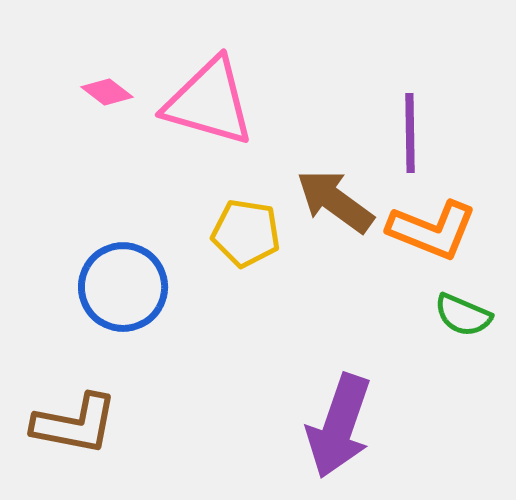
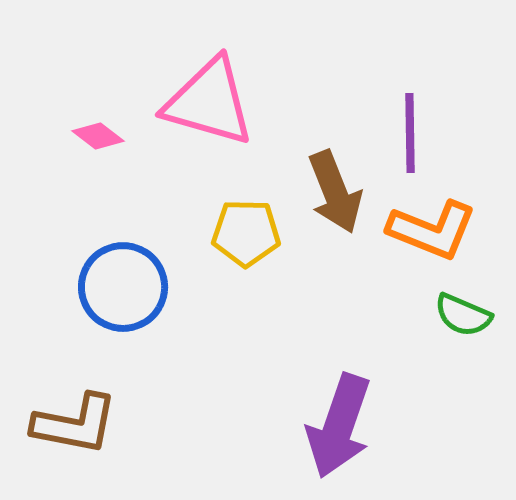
pink diamond: moved 9 px left, 44 px down
brown arrow: moved 9 px up; rotated 148 degrees counterclockwise
yellow pentagon: rotated 8 degrees counterclockwise
